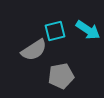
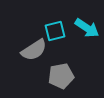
cyan arrow: moved 1 px left, 2 px up
